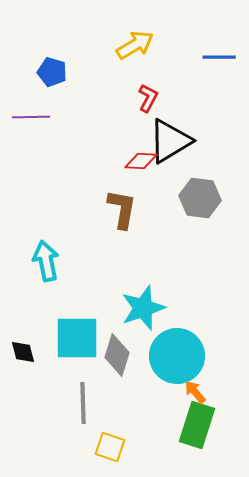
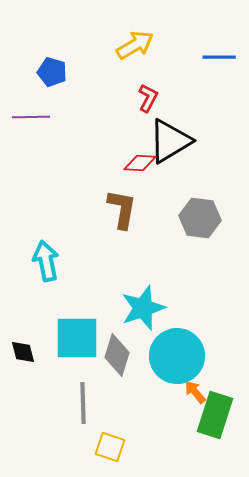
red diamond: moved 1 px left, 2 px down
gray hexagon: moved 20 px down
green rectangle: moved 18 px right, 10 px up
